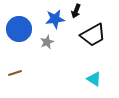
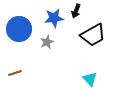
blue star: moved 1 px left, 1 px up
cyan triangle: moved 4 px left; rotated 14 degrees clockwise
